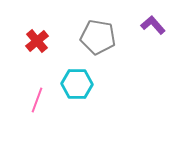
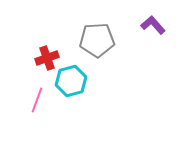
gray pentagon: moved 1 px left, 3 px down; rotated 12 degrees counterclockwise
red cross: moved 10 px right, 17 px down; rotated 20 degrees clockwise
cyan hexagon: moved 6 px left, 3 px up; rotated 16 degrees counterclockwise
